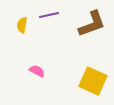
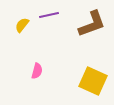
yellow semicircle: rotated 28 degrees clockwise
pink semicircle: rotated 77 degrees clockwise
